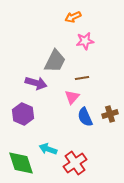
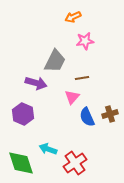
blue semicircle: moved 2 px right
